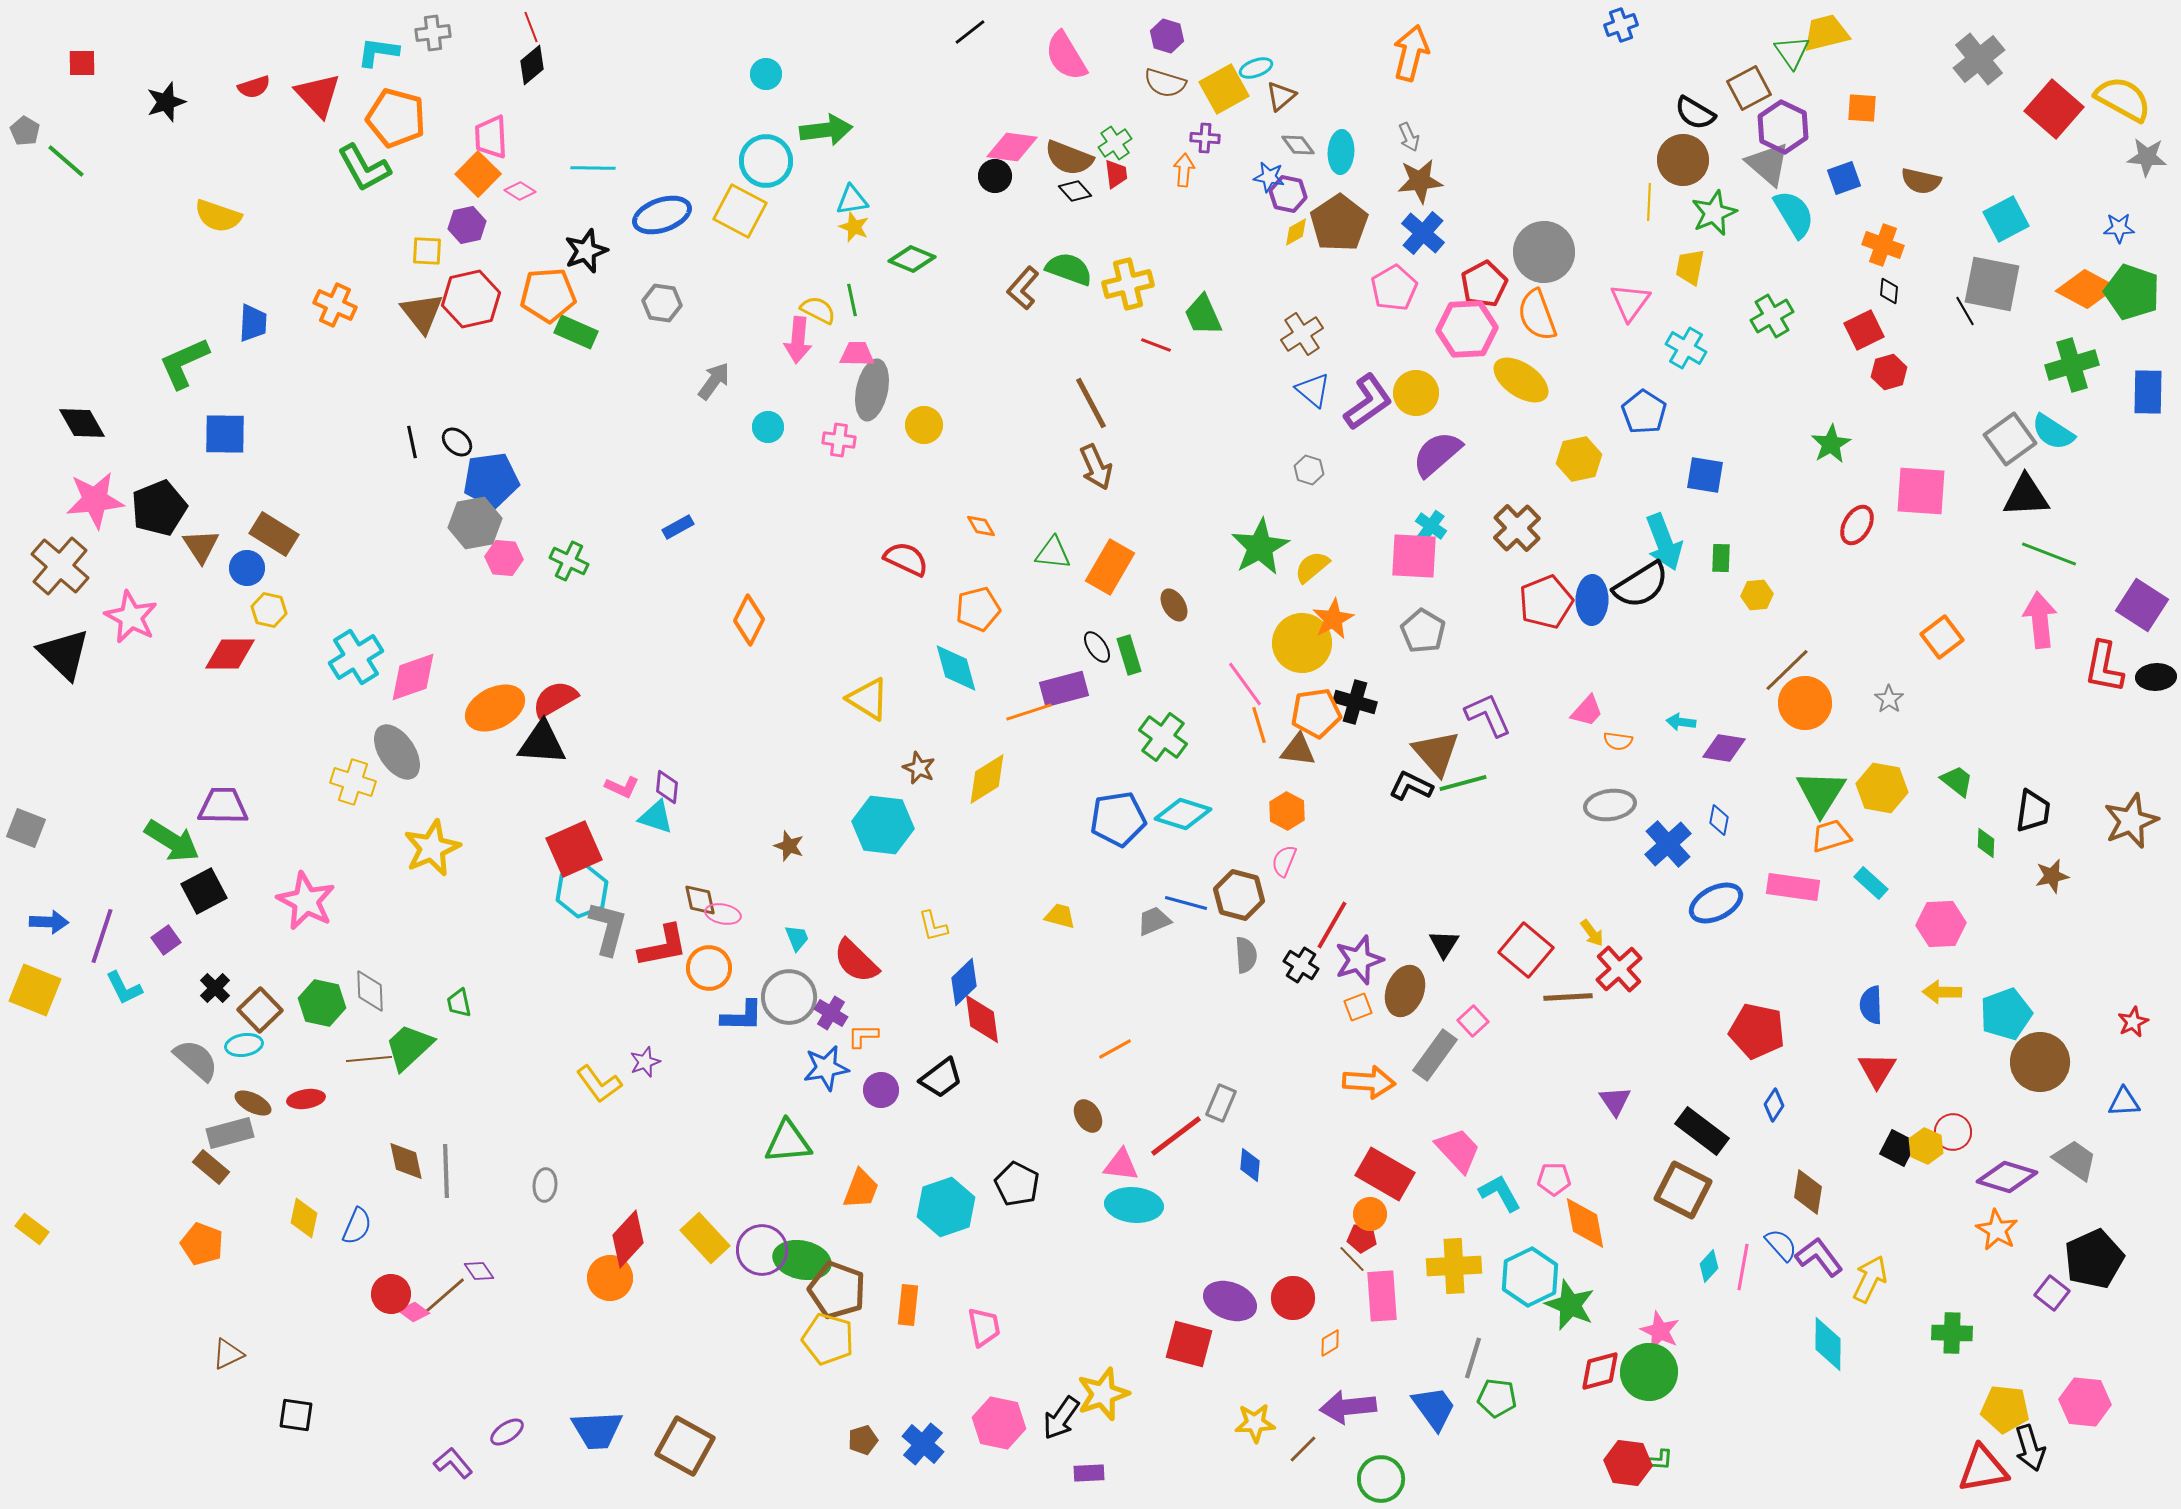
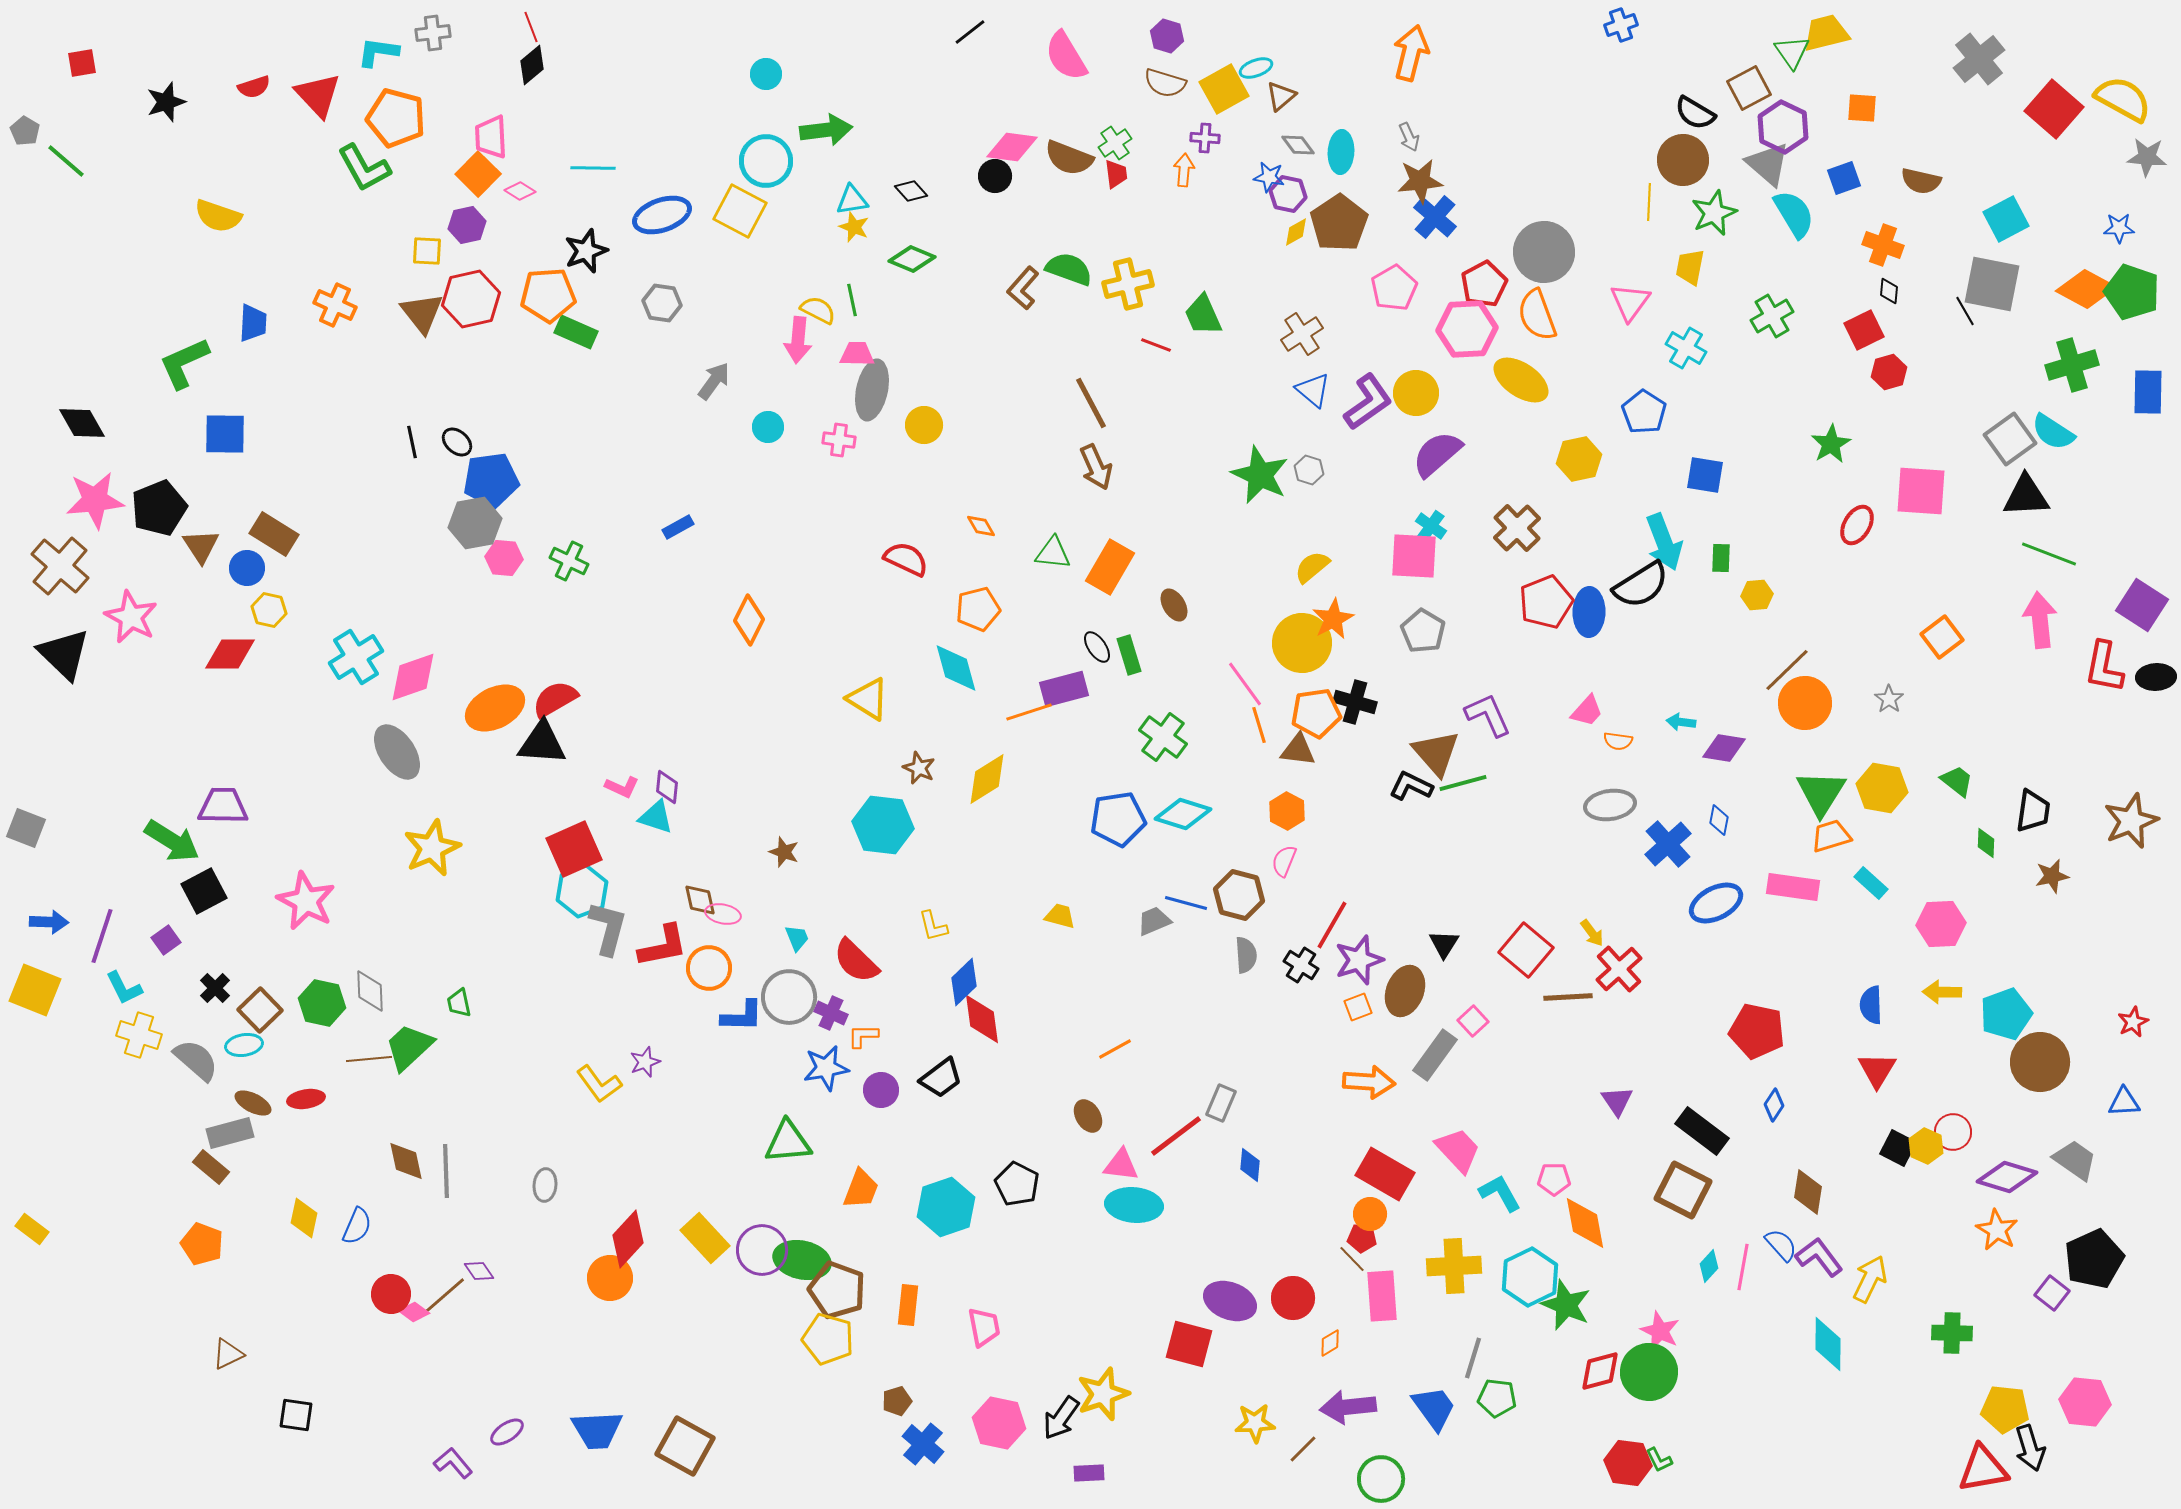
red square at (82, 63): rotated 8 degrees counterclockwise
black diamond at (1075, 191): moved 164 px left
blue cross at (1423, 233): moved 12 px right, 16 px up
green star at (1260, 547): moved 72 px up; rotated 18 degrees counterclockwise
blue ellipse at (1592, 600): moved 3 px left, 12 px down
yellow cross at (353, 782): moved 214 px left, 253 px down
brown star at (789, 846): moved 5 px left, 6 px down
purple cross at (831, 1013): rotated 8 degrees counterclockwise
purple triangle at (1615, 1101): moved 2 px right
green star at (1570, 1305): moved 4 px left
brown pentagon at (863, 1440): moved 34 px right, 39 px up
green L-shape at (1659, 1460): rotated 60 degrees clockwise
